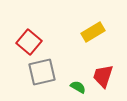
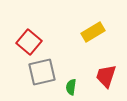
red trapezoid: moved 3 px right
green semicircle: moved 7 px left; rotated 112 degrees counterclockwise
